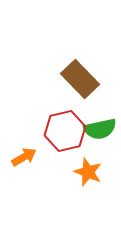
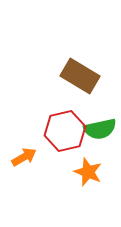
brown rectangle: moved 3 px up; rotated 15 degrees counterclockwise
